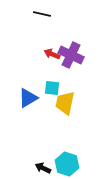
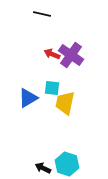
purple cross: rotated 10 degrees clockwise
